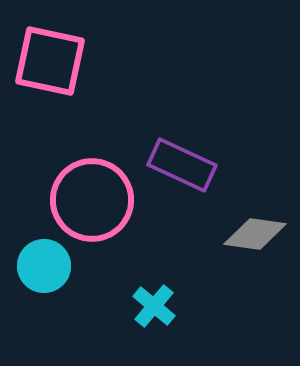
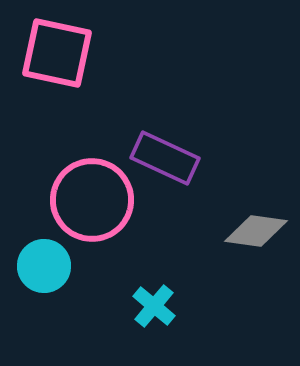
pink square: moved 7 px right, 8 px up
purple rectangle: moved 17 px left, 7 px up
gray diamond: moved 1 px right, 3 px up
